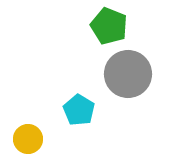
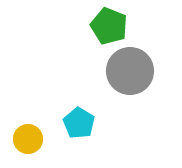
gray circle: moved 2 px right, 3 px up
cyan pentagon: moved 13 px down
